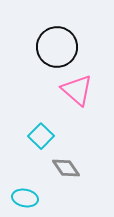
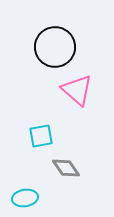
black circle: moved 2 px left
cyan square: rotated 35 degrees clockwise
cyan ellipse: rotated 20 degrees counterclockwise
